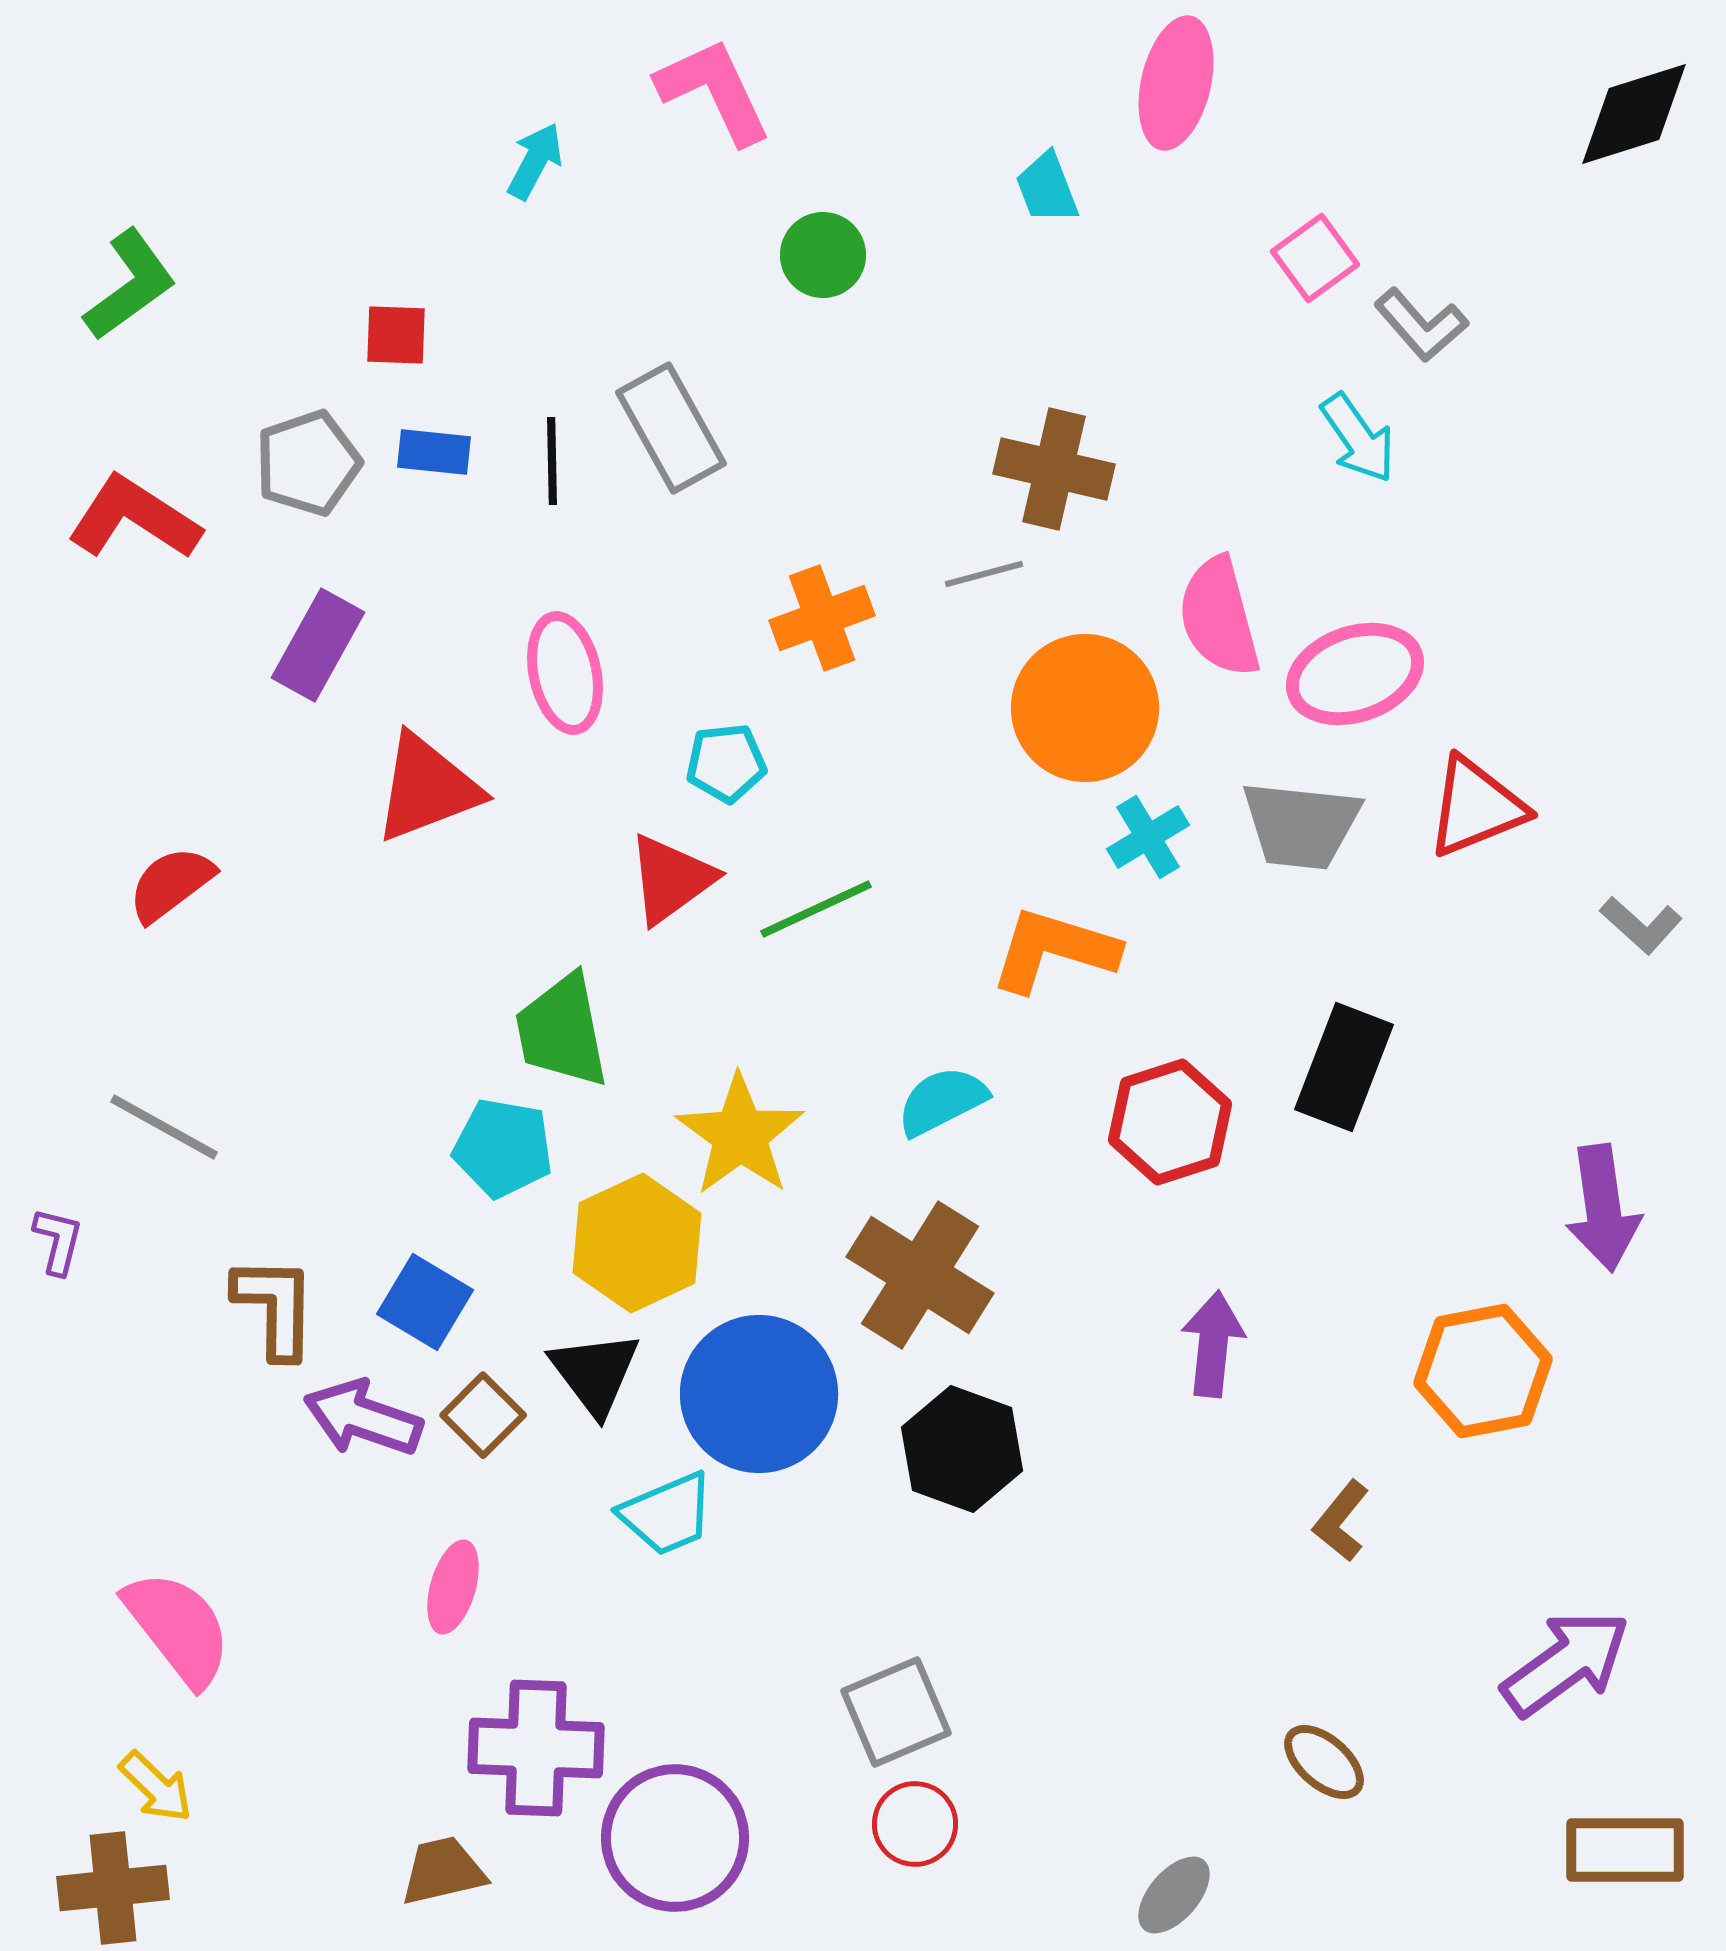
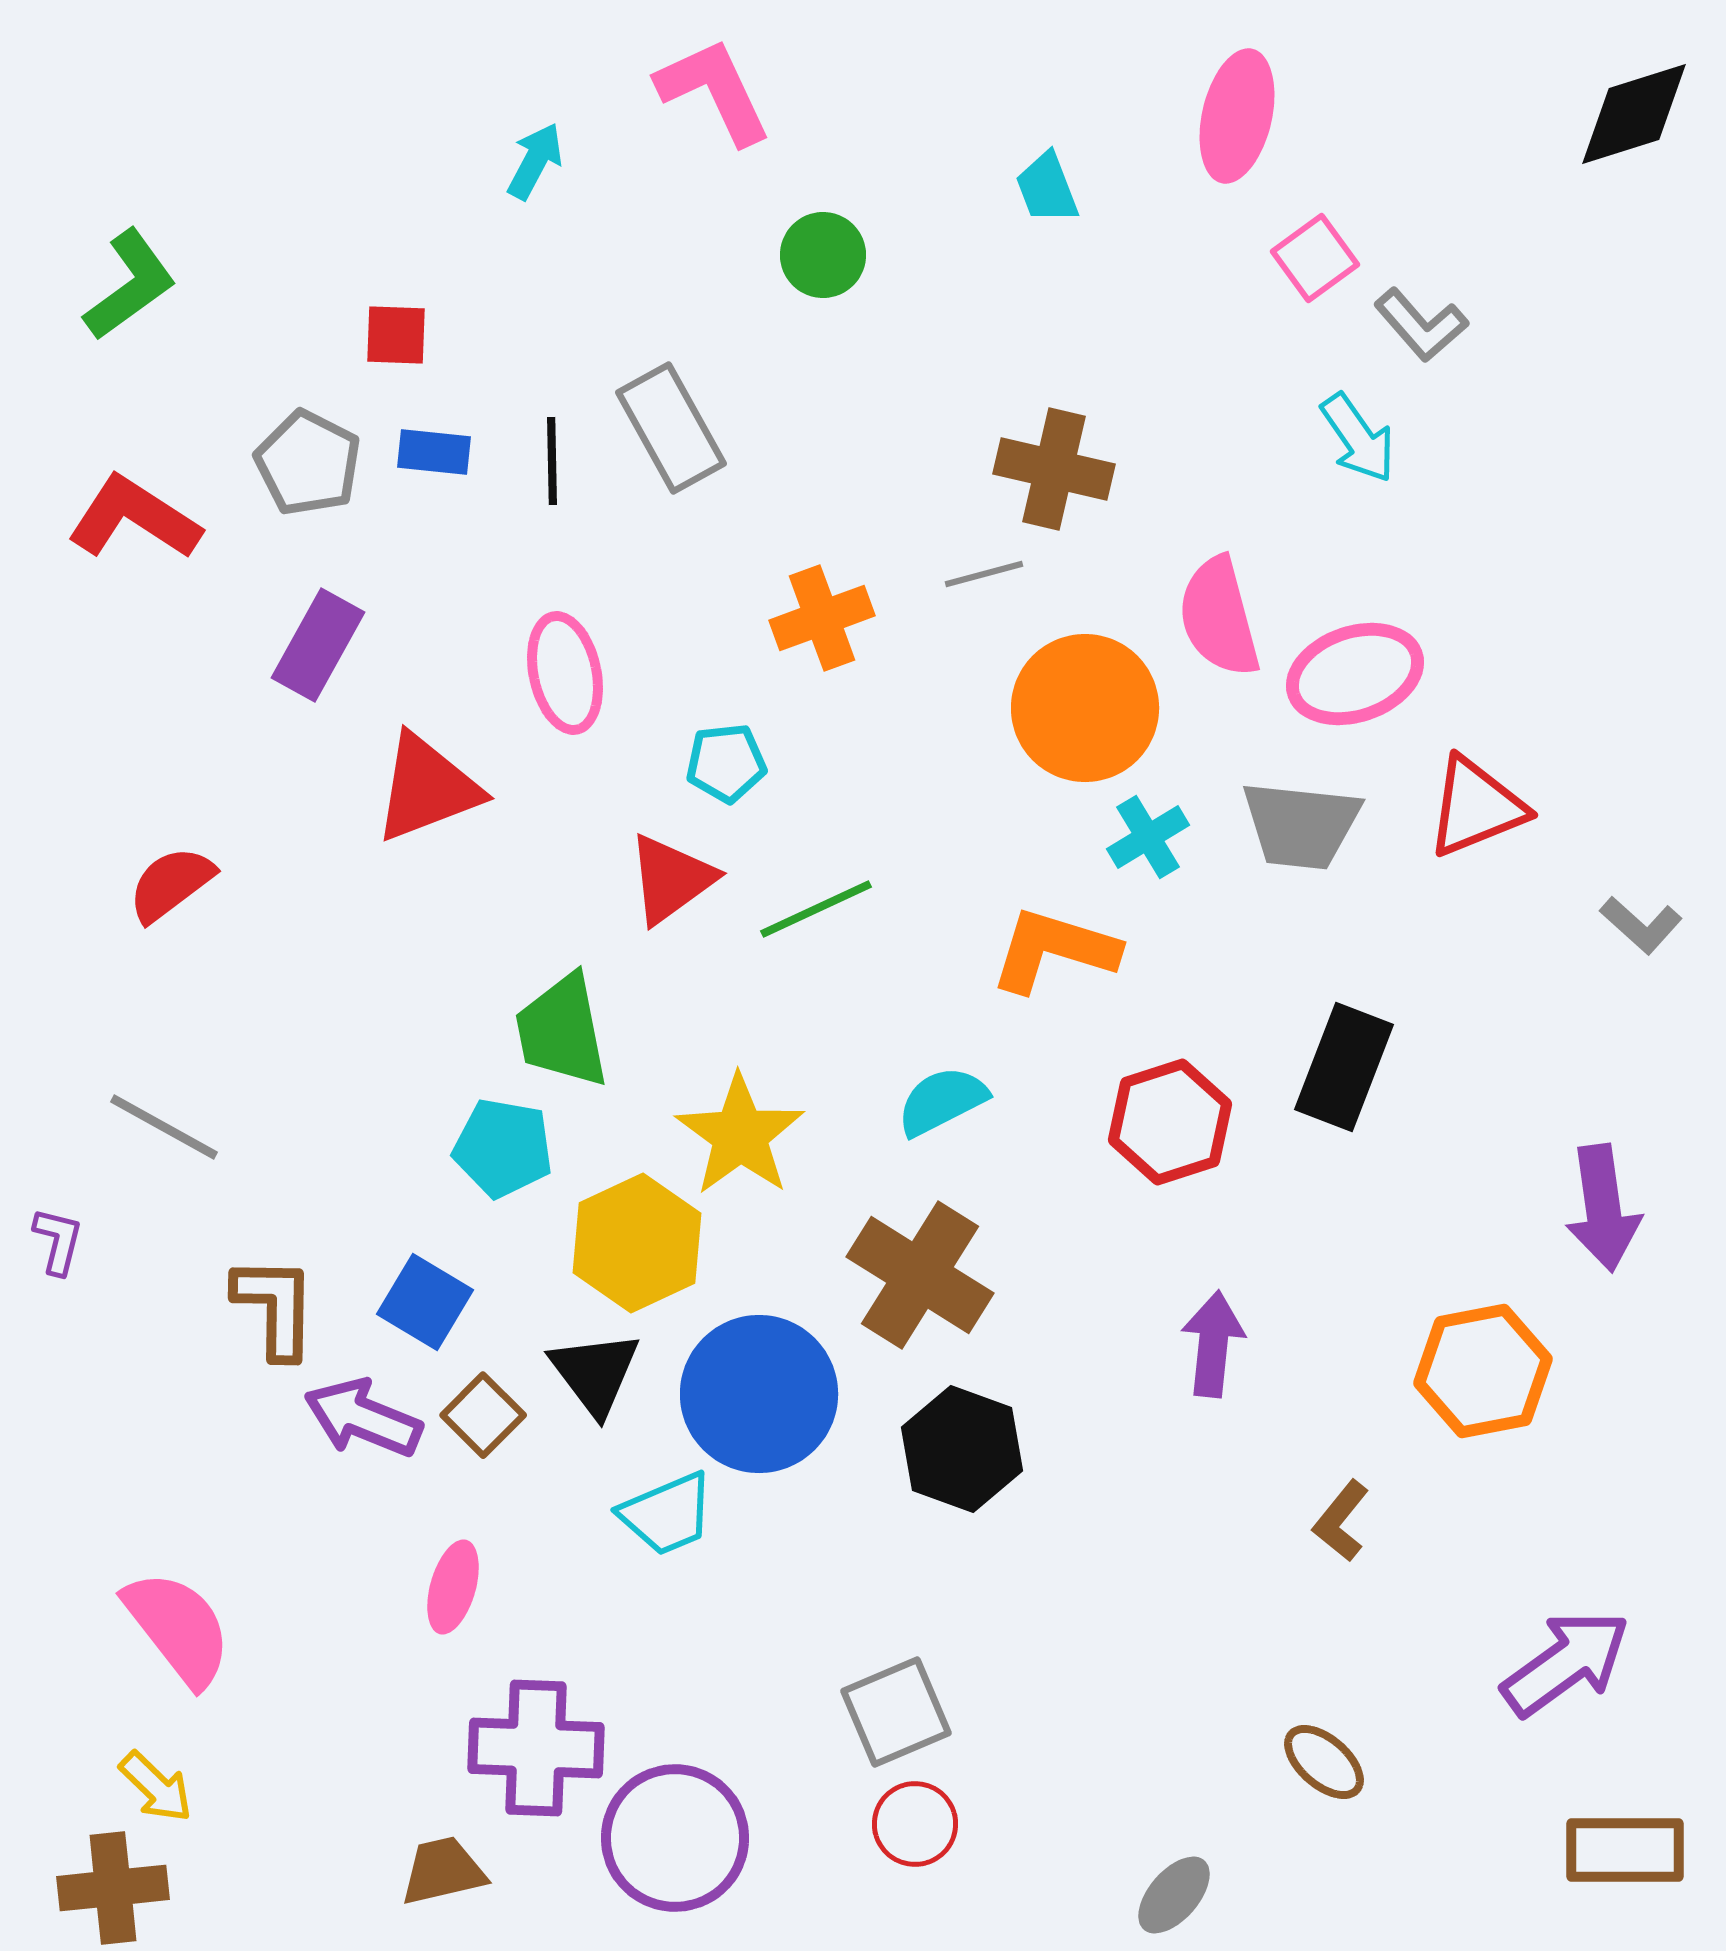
pink ellipse at (1176, 83): moved 61 px right, 33 px down
gray pentagon at (308, 463): rotated 26 degrees counterclockwise
purple arrow at (363, 1418): rotated 3 degrees clockwise
